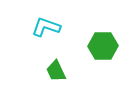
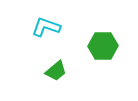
green trapezoid: rotated 105 degrees counterclockwise
